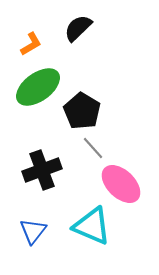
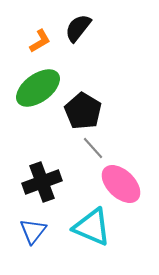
black semicircle: rotated 8 degrees counterclockwise
orange L-shape: moved 9 px right, 3 px up
green ellipse: moved 1 px down
black pentagon: moved 1 px right
black cross: moved 12 px down
cyan triangle: moved 1 px down
